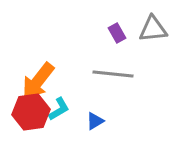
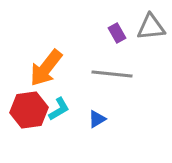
gray triangle: moved 2 px left, 2 px up
gray line: moved 1 px left
orange arrow: moved 8 px right, 13 px up
red hexagon: moved 2 px left, 2 px up
blue triangle: moved 2 px right, 2 px up
